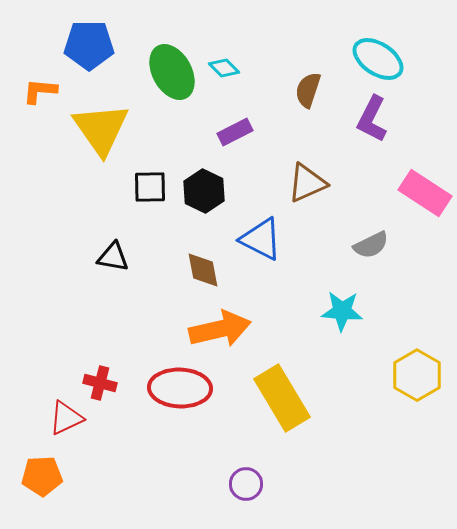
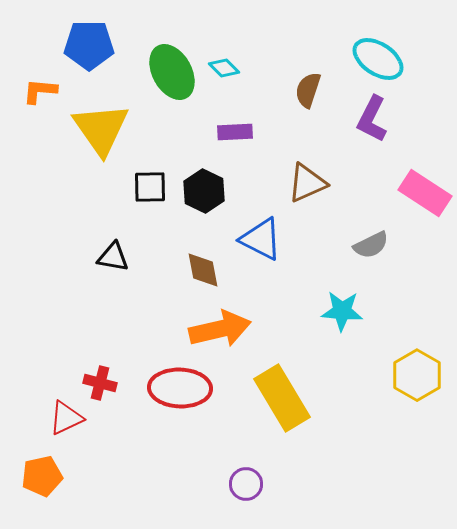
purple rectangle: rotated 24 degrees clockwise
orange pentagon: rotated 9 degrees counterclockwise
